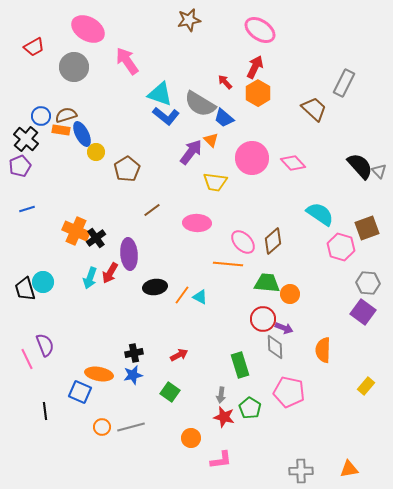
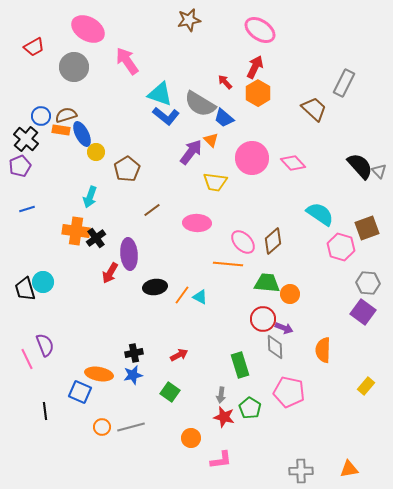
orange cross at (76, 231): rotated 16 degrees counterclockwise
cyan arrow at (90, 278): moved 81 px up
